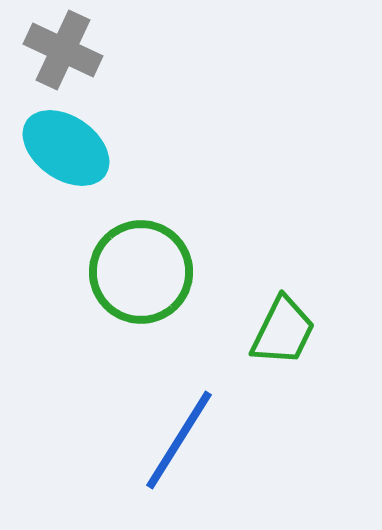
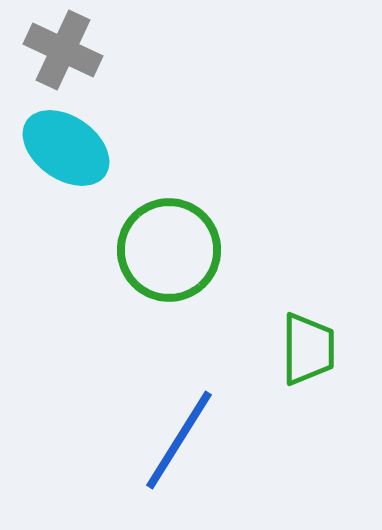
green circle: moved 28 px right, 22 px up
green trapezoid: moved 25 px right, 18 px down; rotated 26 degrees counterclockwise
